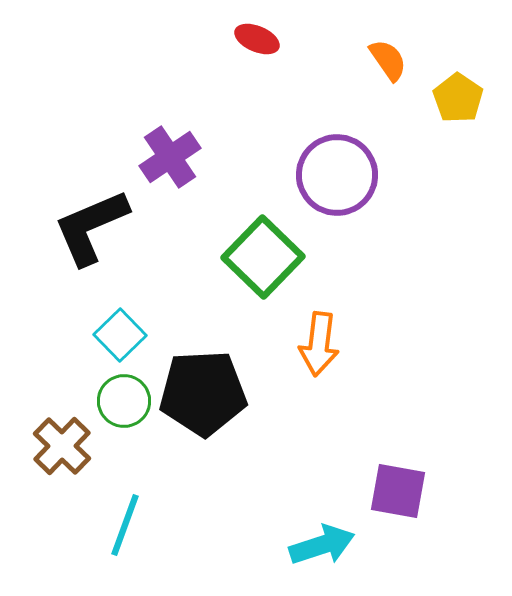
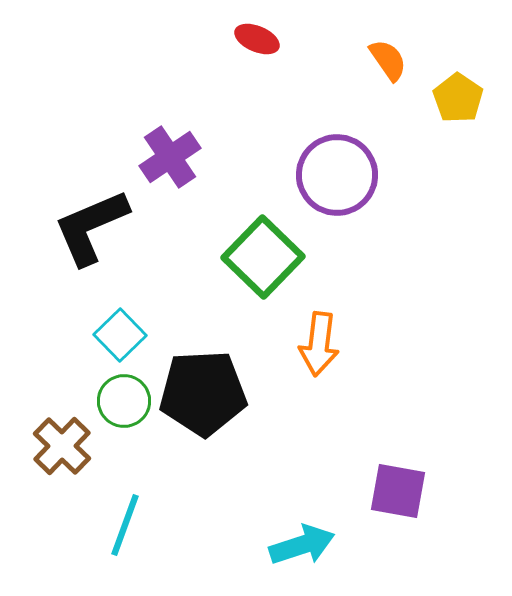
cyan arrow: moved 20 px left
